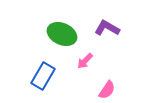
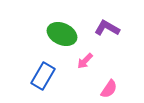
pink semicircle: moved 2 px right, 1 px up
